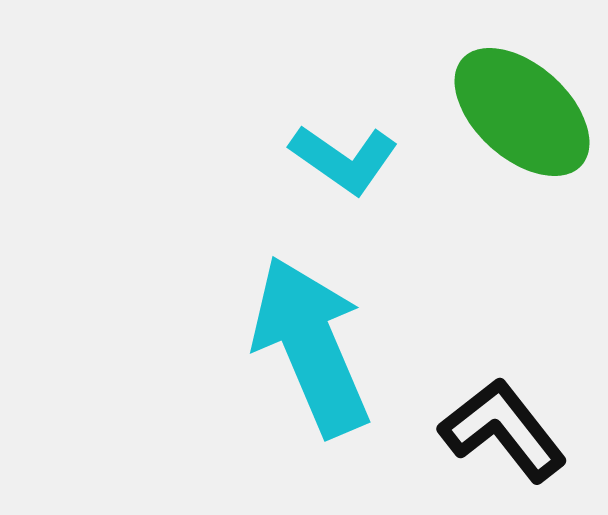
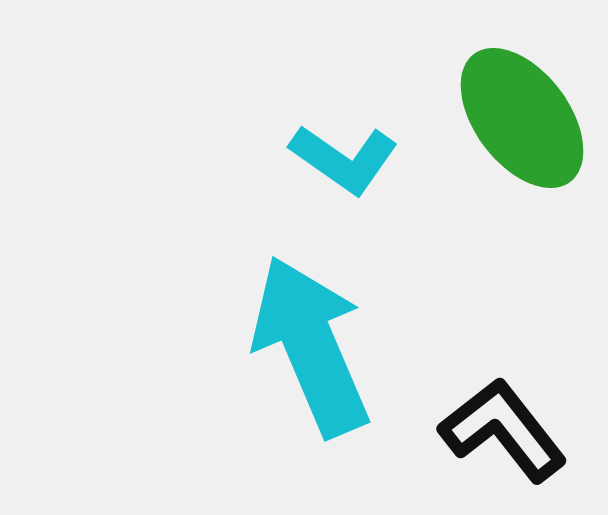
green ellipse: moved 6 px down; rotated 11 degrees clockwise
